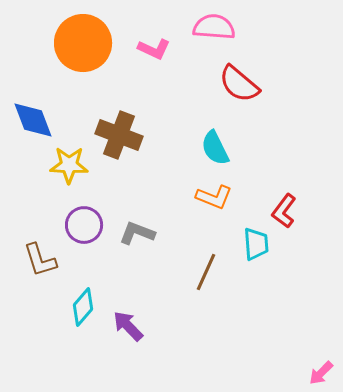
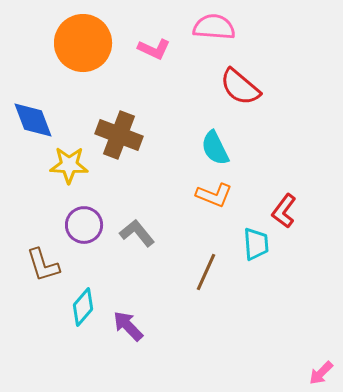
red semicircle: moved 1 px right, 3 px down
orange L-shape: moved 2 px up
gray L-shape: rotated 30 degrees clockwise
brown L-shape: moved 3 px right, 5 px down
